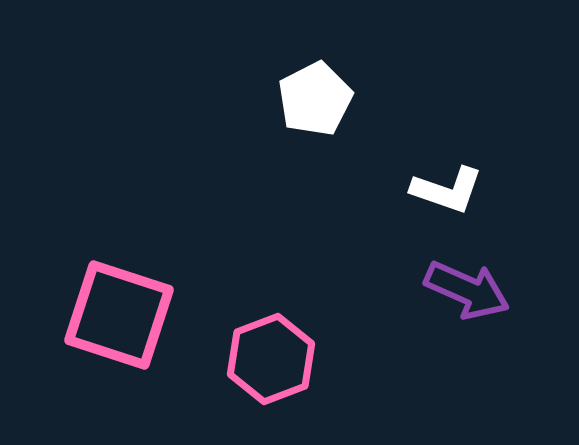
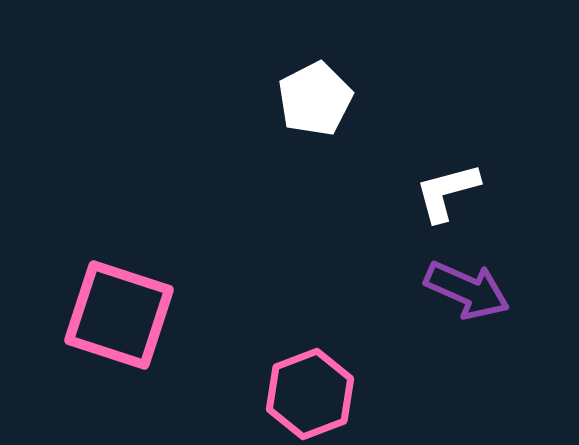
white L-shape: moved 2 px down; rotated 146 degrees clockwise
pink hexagon: moved 39 px right, 35 px down
